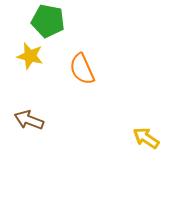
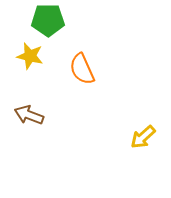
green pentagon: moved 1 px up; rotated 12 degrees counterclockwise
brown arrow: moved 5 px up
yellow arrow: moved 3 px left, 1 px up; rotated 76 degrees counterclockwise
